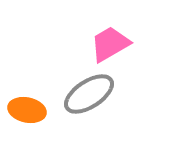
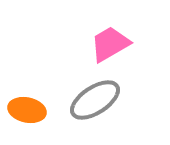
gray ellipse: moved 6 px right, 6 px down
